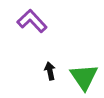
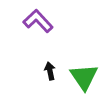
purple L-shape: moved 6 px right
